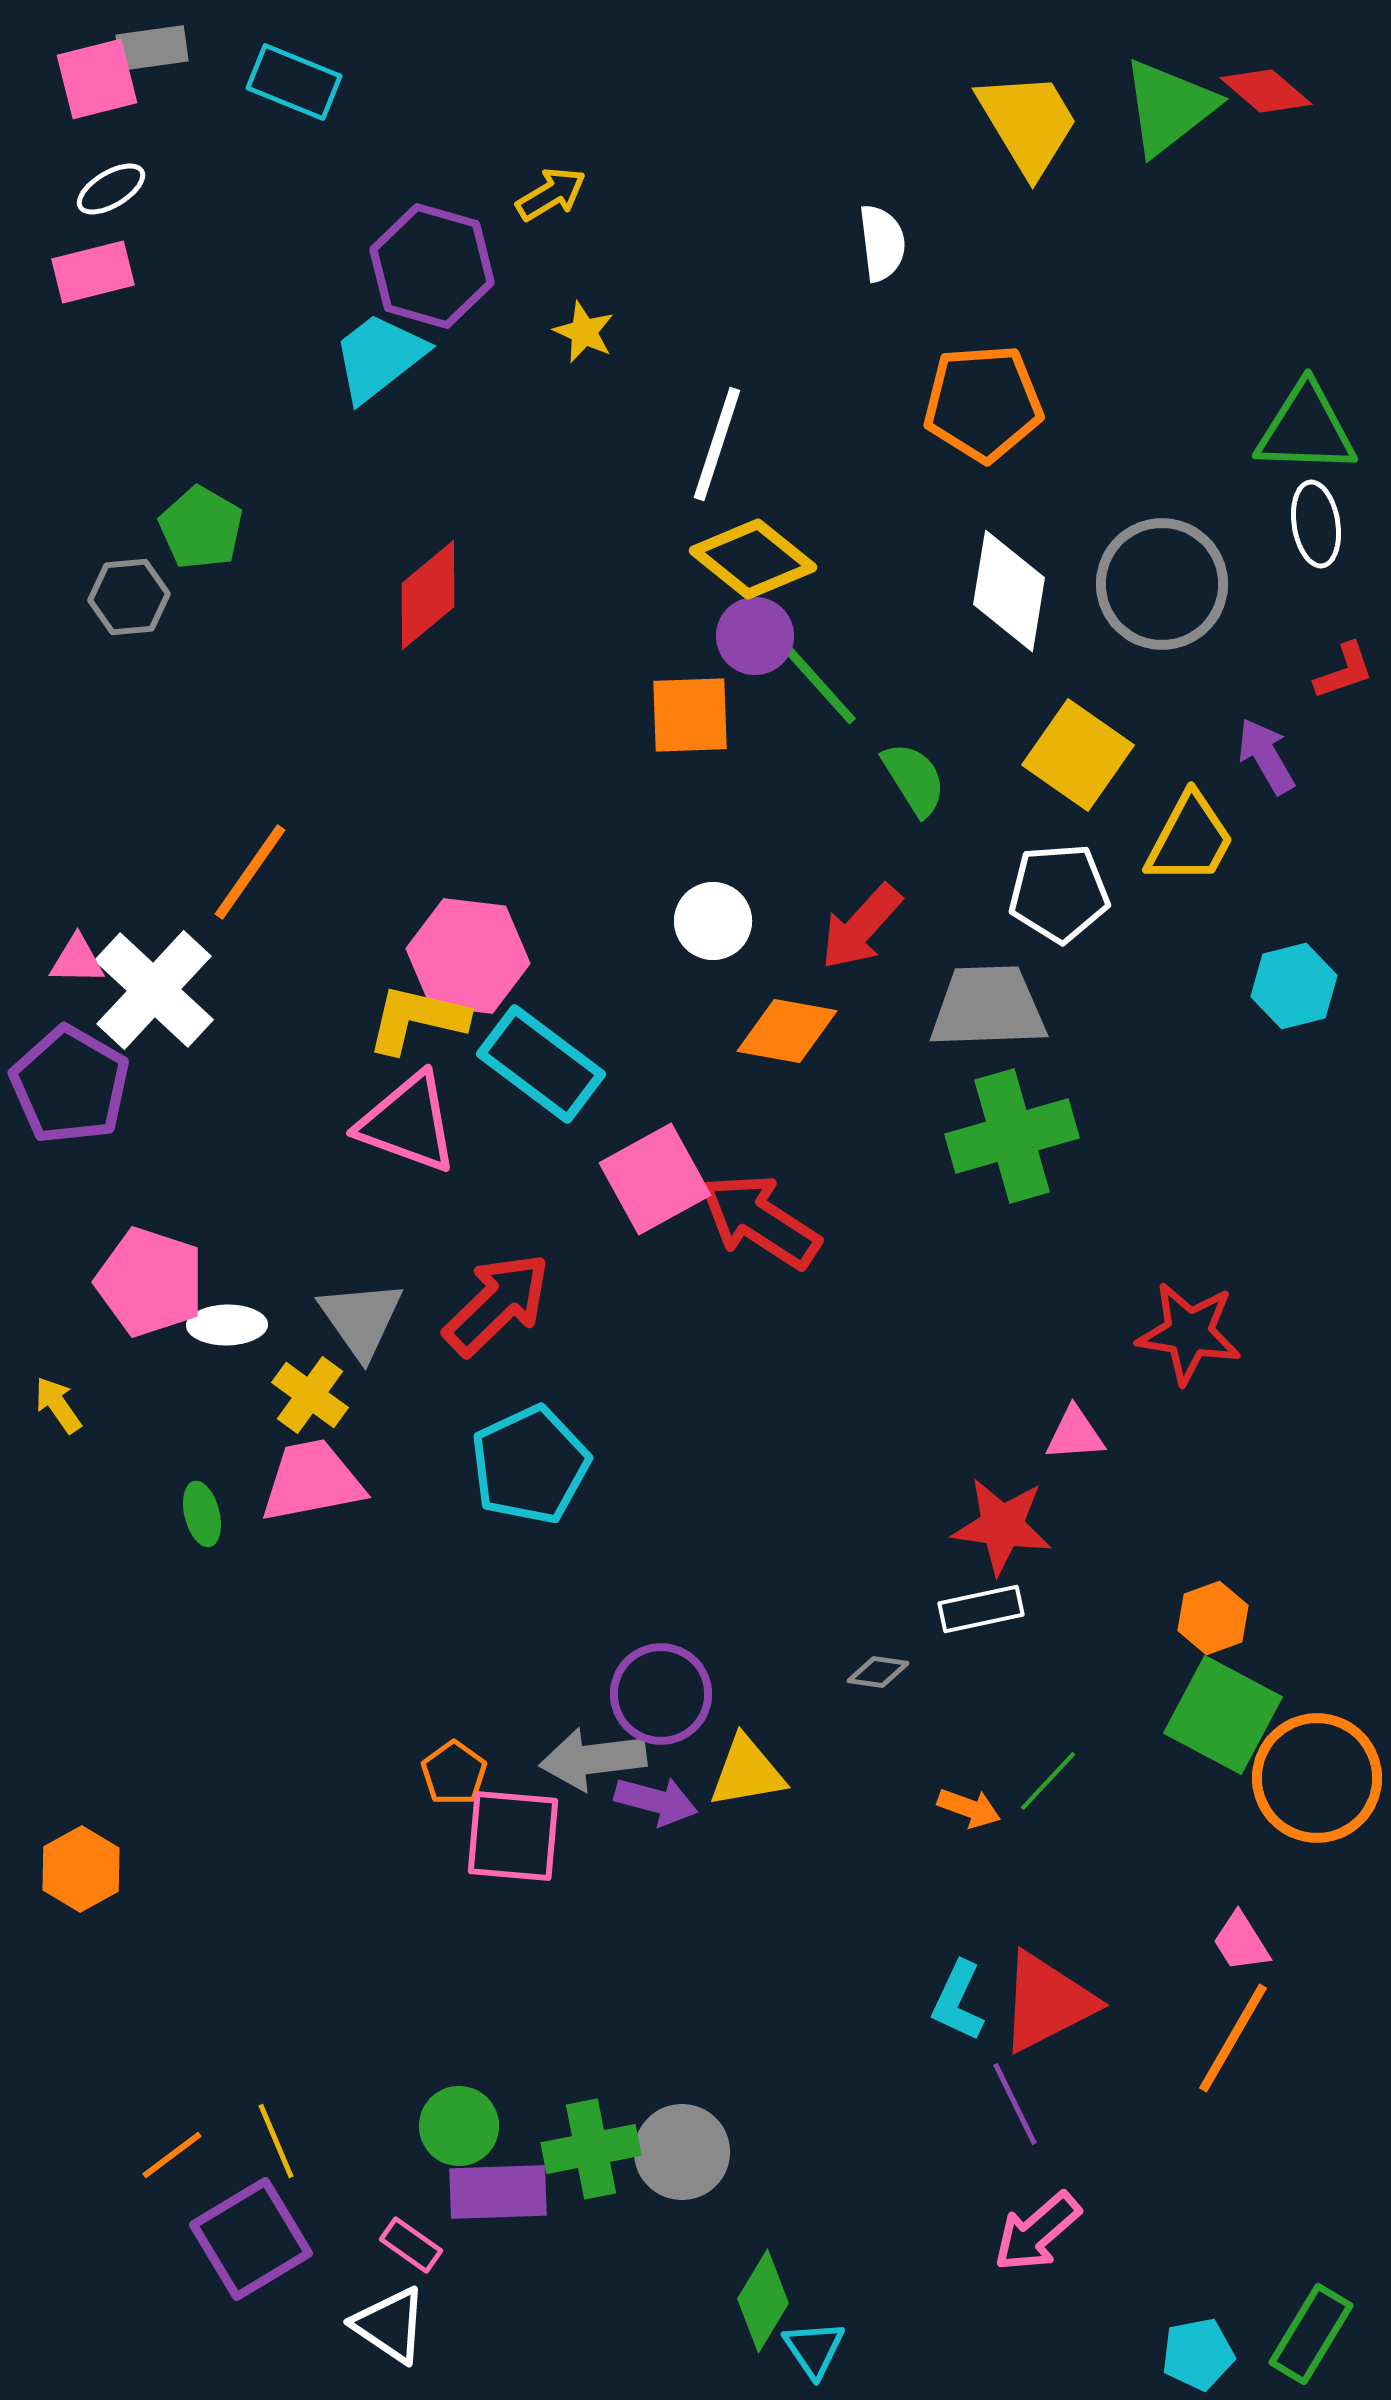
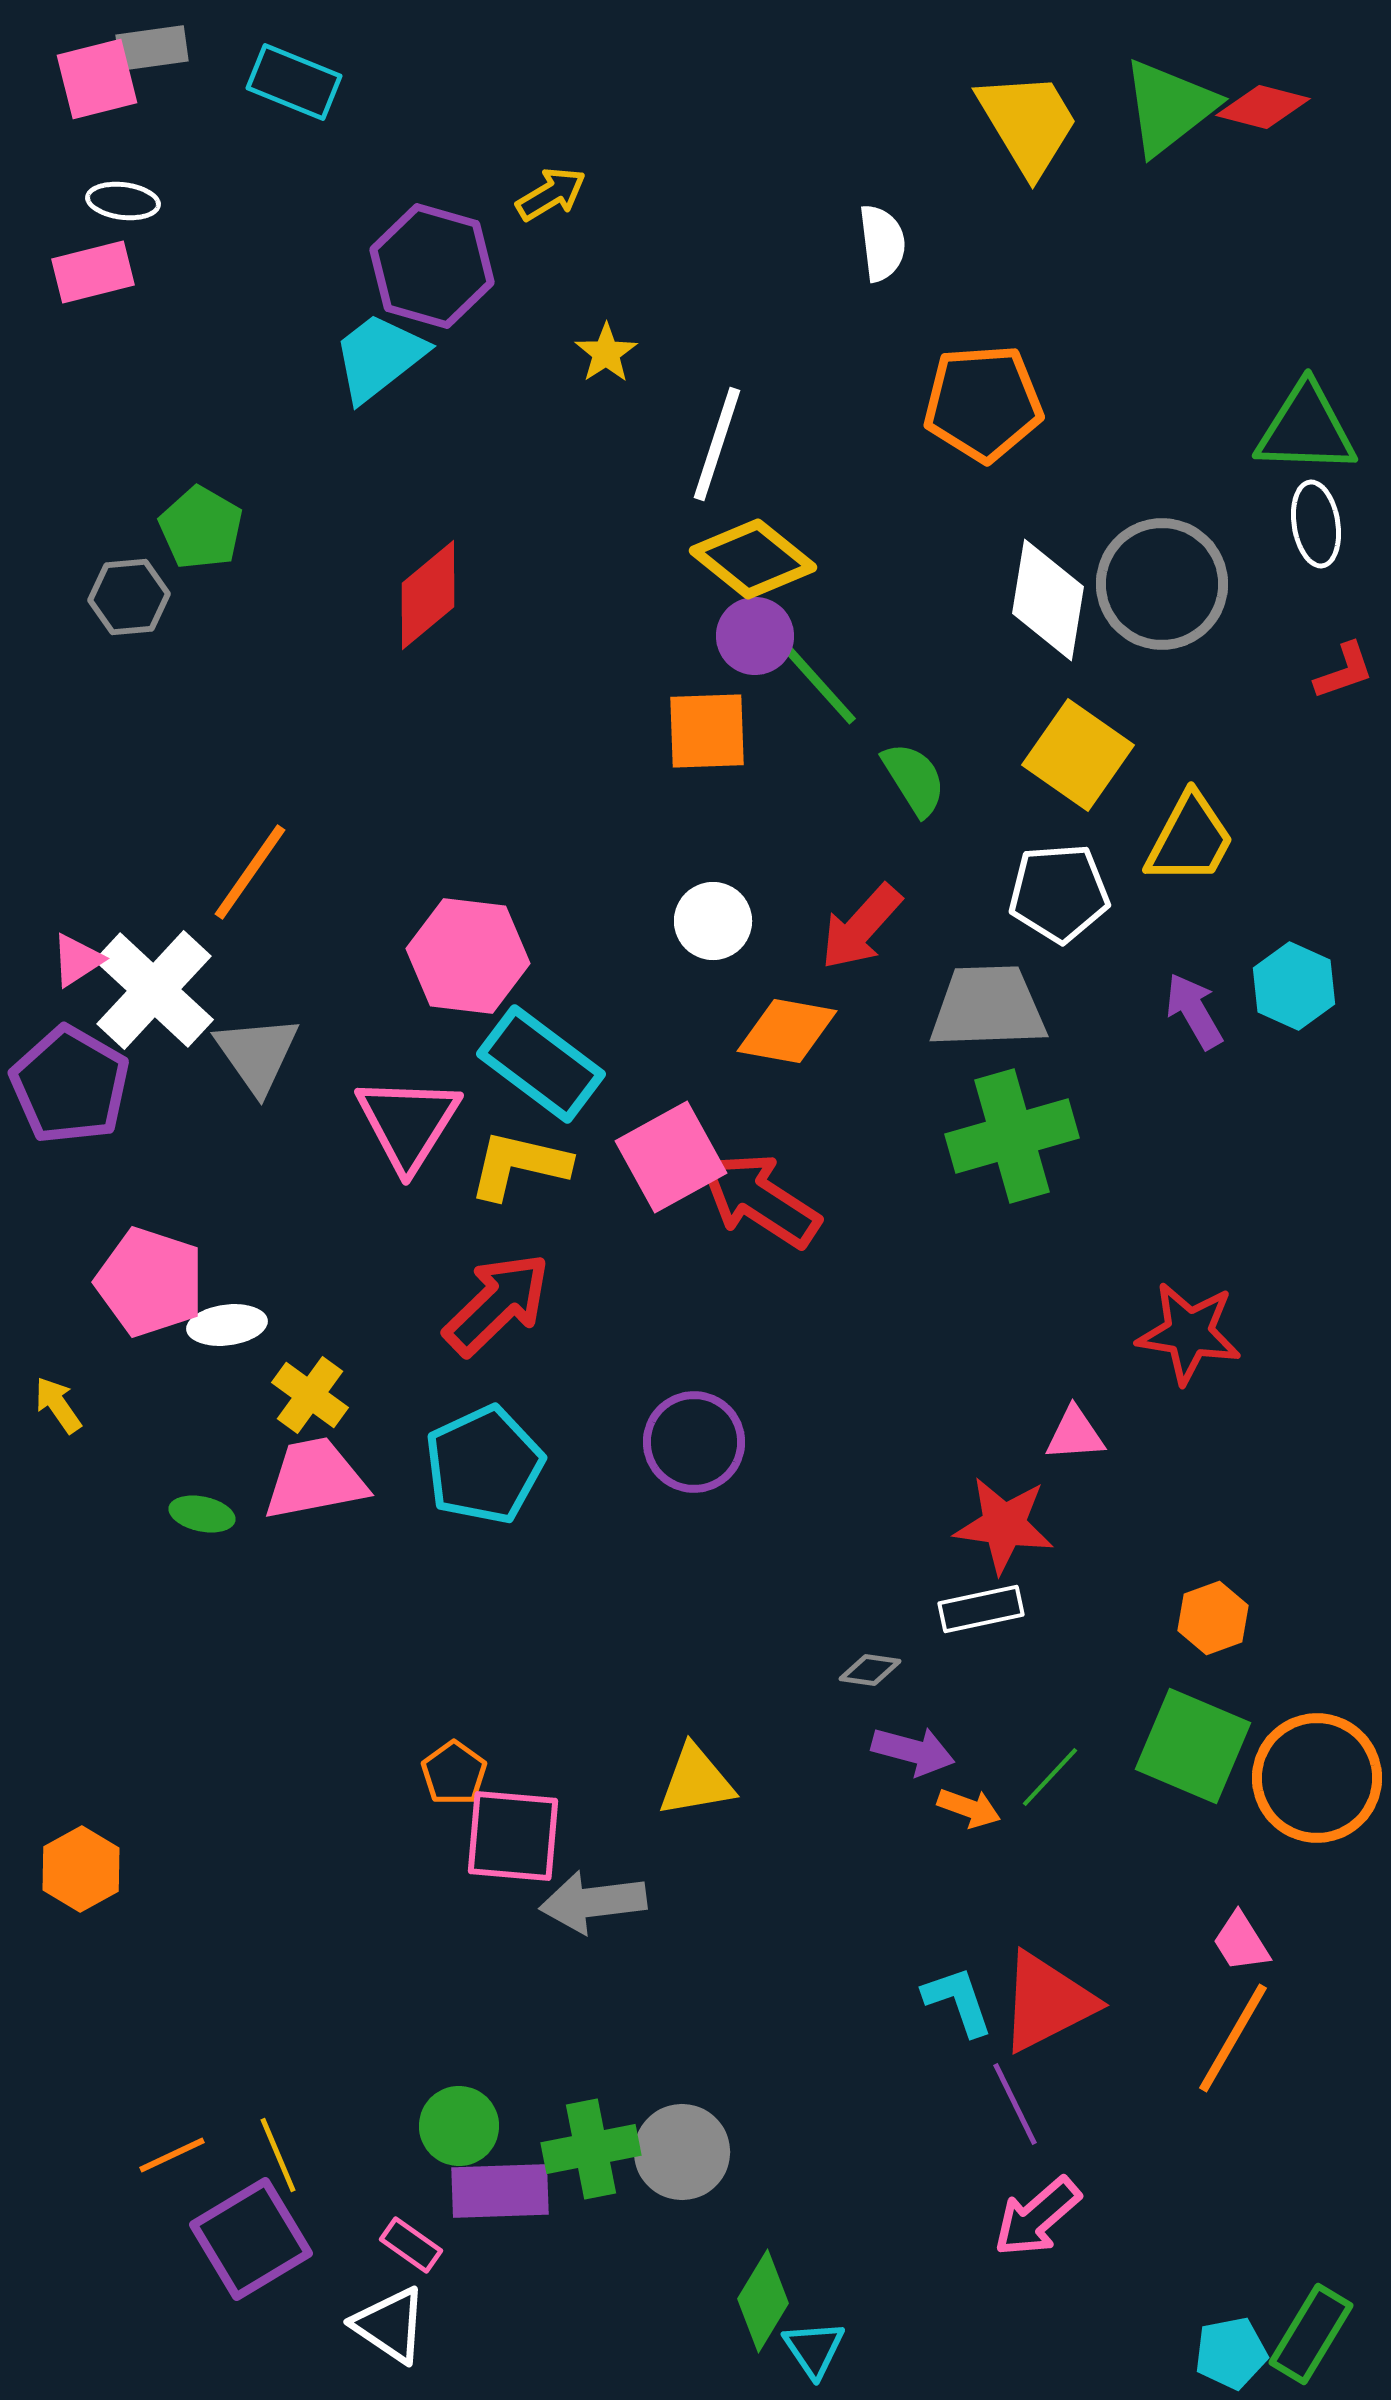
red diamond at (1266, 91): moved 3 px left, 16 px down; rotated 26 degrees counterclockwise
white ellipse at (111, 189): moved 12 px right, 12 px down; rotated 38 degrees clockwise
yellow star at (584, 332): moved 22 px right, 21 px down; rotated 14 degrees clockwise
white diamond at (1009, 591): moved 39 px right, 9 px down
orange square at (690, 715): moved 17 px right, 16 px down
purple arrow at (1266, 756): moved 72 px left, 255 px down
pink triangle at (77, 960): rotated 34 degrees counterclockwise
cyan hexagon at (1294, 986): rotated 22 degrees counterclockwise
yellow L-shape at (417, 1019): moved 102 px right, 146 px down
pink triangle at (408, 1123): rotated 42 degrees clockwise
pink square at (655, 1179): moved 16 px right, 22 px up
red arrow at (760, 1221): moved 21 px up
gray triangle at (361, 1319): moved 104 px left, 265 px up
white ellipse at (227, 1325): rotated 6 degrees counterclockwise
cyan pentagon at (530, 1465): moved 46 px left
pink trapezoid at (312, 1481): moved 3 px right, 2 px up
green ellipse at (202, 1514): rotated 64 degrees counterclockwise
red star at (1002, 1526): moved 2 px right, 1 px up
gray diamond at (878, 1672): moved 8 px left, 2 px up
purple circle at (661, 1694): moved 33 px right, 252 px up
green square at (1223, 1715): moved 30 px left, 31 px down; rotated 5 degrees counterclockwise
gray arrow at (593, 1759): moved 143 px down
yellow triangle at (747, 1772): moved 51 px left, 9 px down
green line at (1048, 1781): moved 2 px right, 4 px up
purple arrow at (656, 1801): moved 257 px right, 50 px up
cyan L-shape at (958, 2001): rotated 136 degrees clockwise
yellow line at (276, 2141): moved 2 px right, 14 px down
orange line at (172, 2155): rotated 12 degrees clockwise
purple rectangle at (498, 2192): moved 2 px right, 1 px up
pink arrow at (1037, 2232): moved 15 px up
cyan pentagon at (1198, 2354): moved 33 px right, 1 px up
